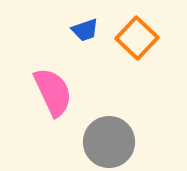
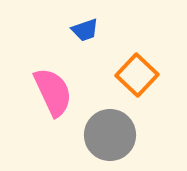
orange square: moved 37 px down
gray circle: moved 1 px right, 7 px up
